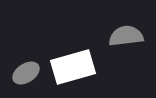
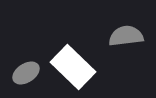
white rectangle: rotated 60 degrees clockwise
